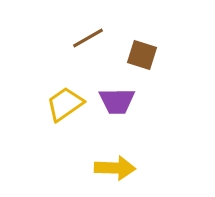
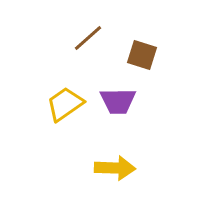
brown line: rotated 12 degrees counterclockwise
purple trapezoid: moved 1 px right
